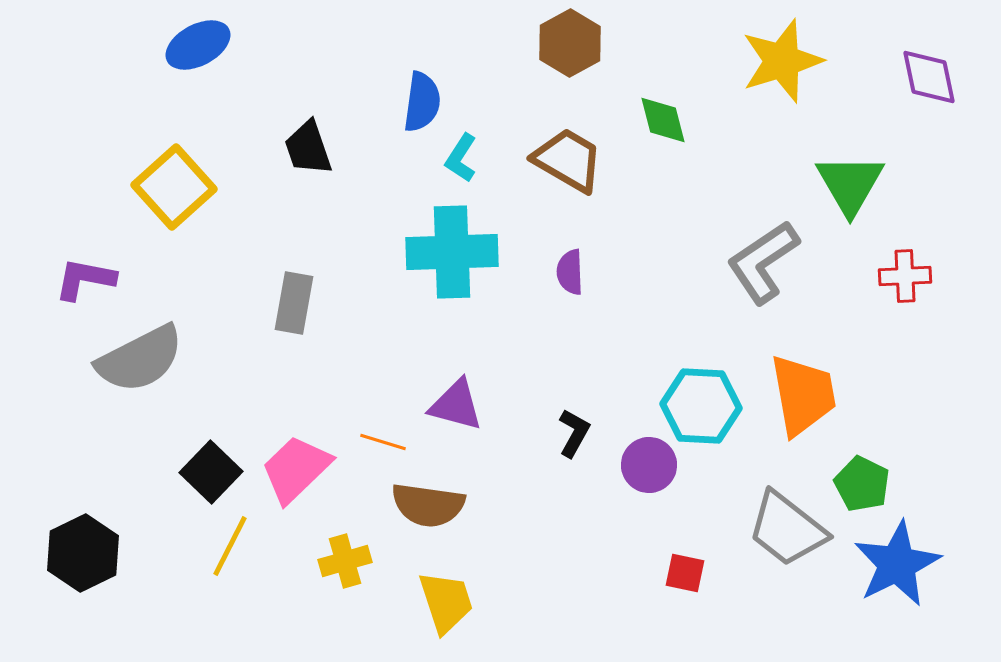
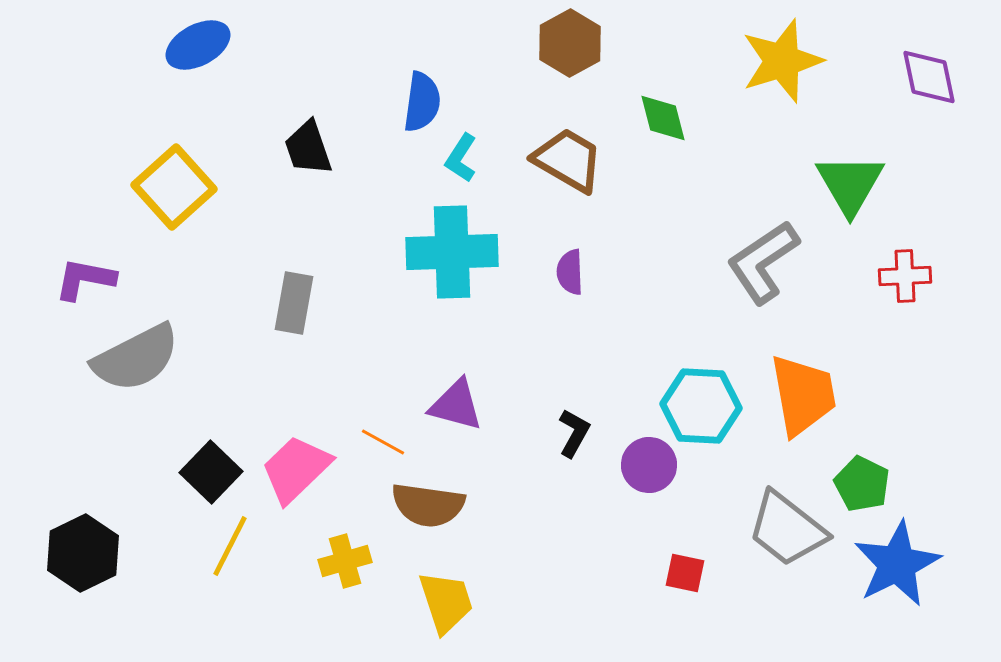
green diamond: moved 2 px up
gray semicircle: moved 4 px left, 1 px up
orange line: rotated 12 degrees clockwise
